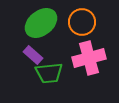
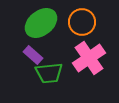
pink cross: rotated 20 degrees counterclockwise
